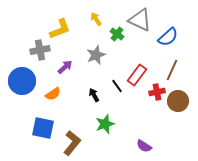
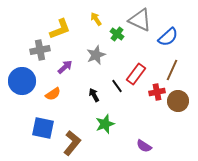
red rectangle: moved 1 px left, 1 px up
